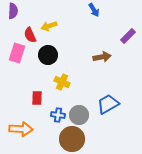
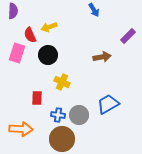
yellow arrow: moved 1 px down
brown circle: moved 10 px left
